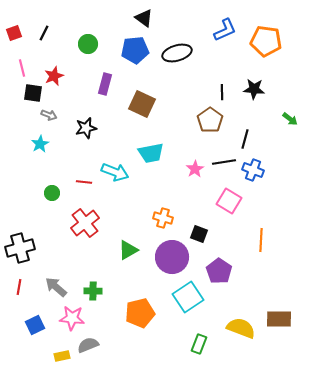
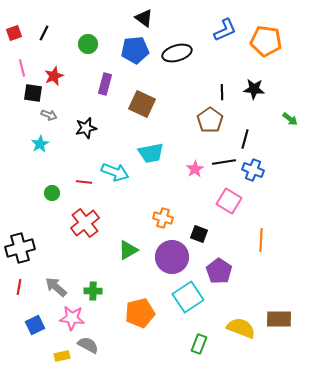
gray semicircle at (88, 345): rotated 50 degrees clockwise
